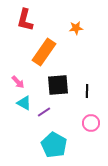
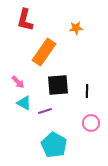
purple line: moved 1 px right, 1 px up; rotated 16 degrees clockwise
